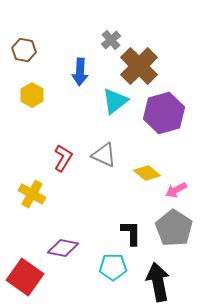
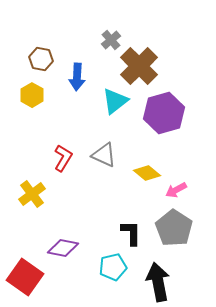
brown hexagon: moved 17 px right, 9 px down
blue arrow: moved 3 px left, 5 px down
yellow cross: rotated 24 degrees clockwise
cyan pentagon: rotated 12 degrees counterclockwise
